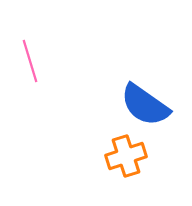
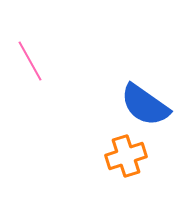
pink line: rotated 12 degrees counterclockwise
